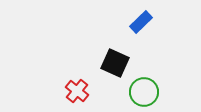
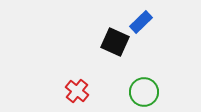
black square: moved 21 px up
